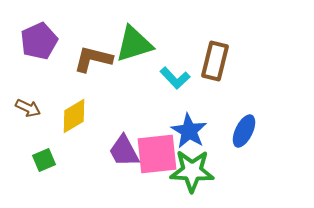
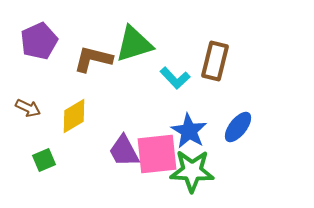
blue ellipse: moved 6 px left, 4 px up; rotated 12 degrees clockwise
